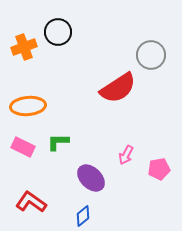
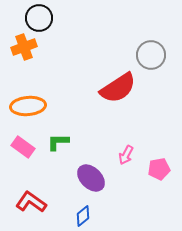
black circle: moved 19 px left, 14 px up
pink rectangle: rotated 10 degrees clockwise
